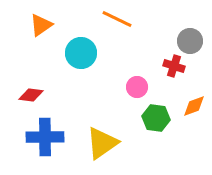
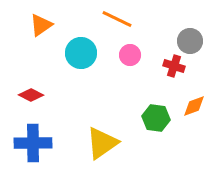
pink circle: moved 7 px left, 32 px up
red diamond: rotated 20 degrees clockwise
blue cross: moved 12 px left, 6 px down
